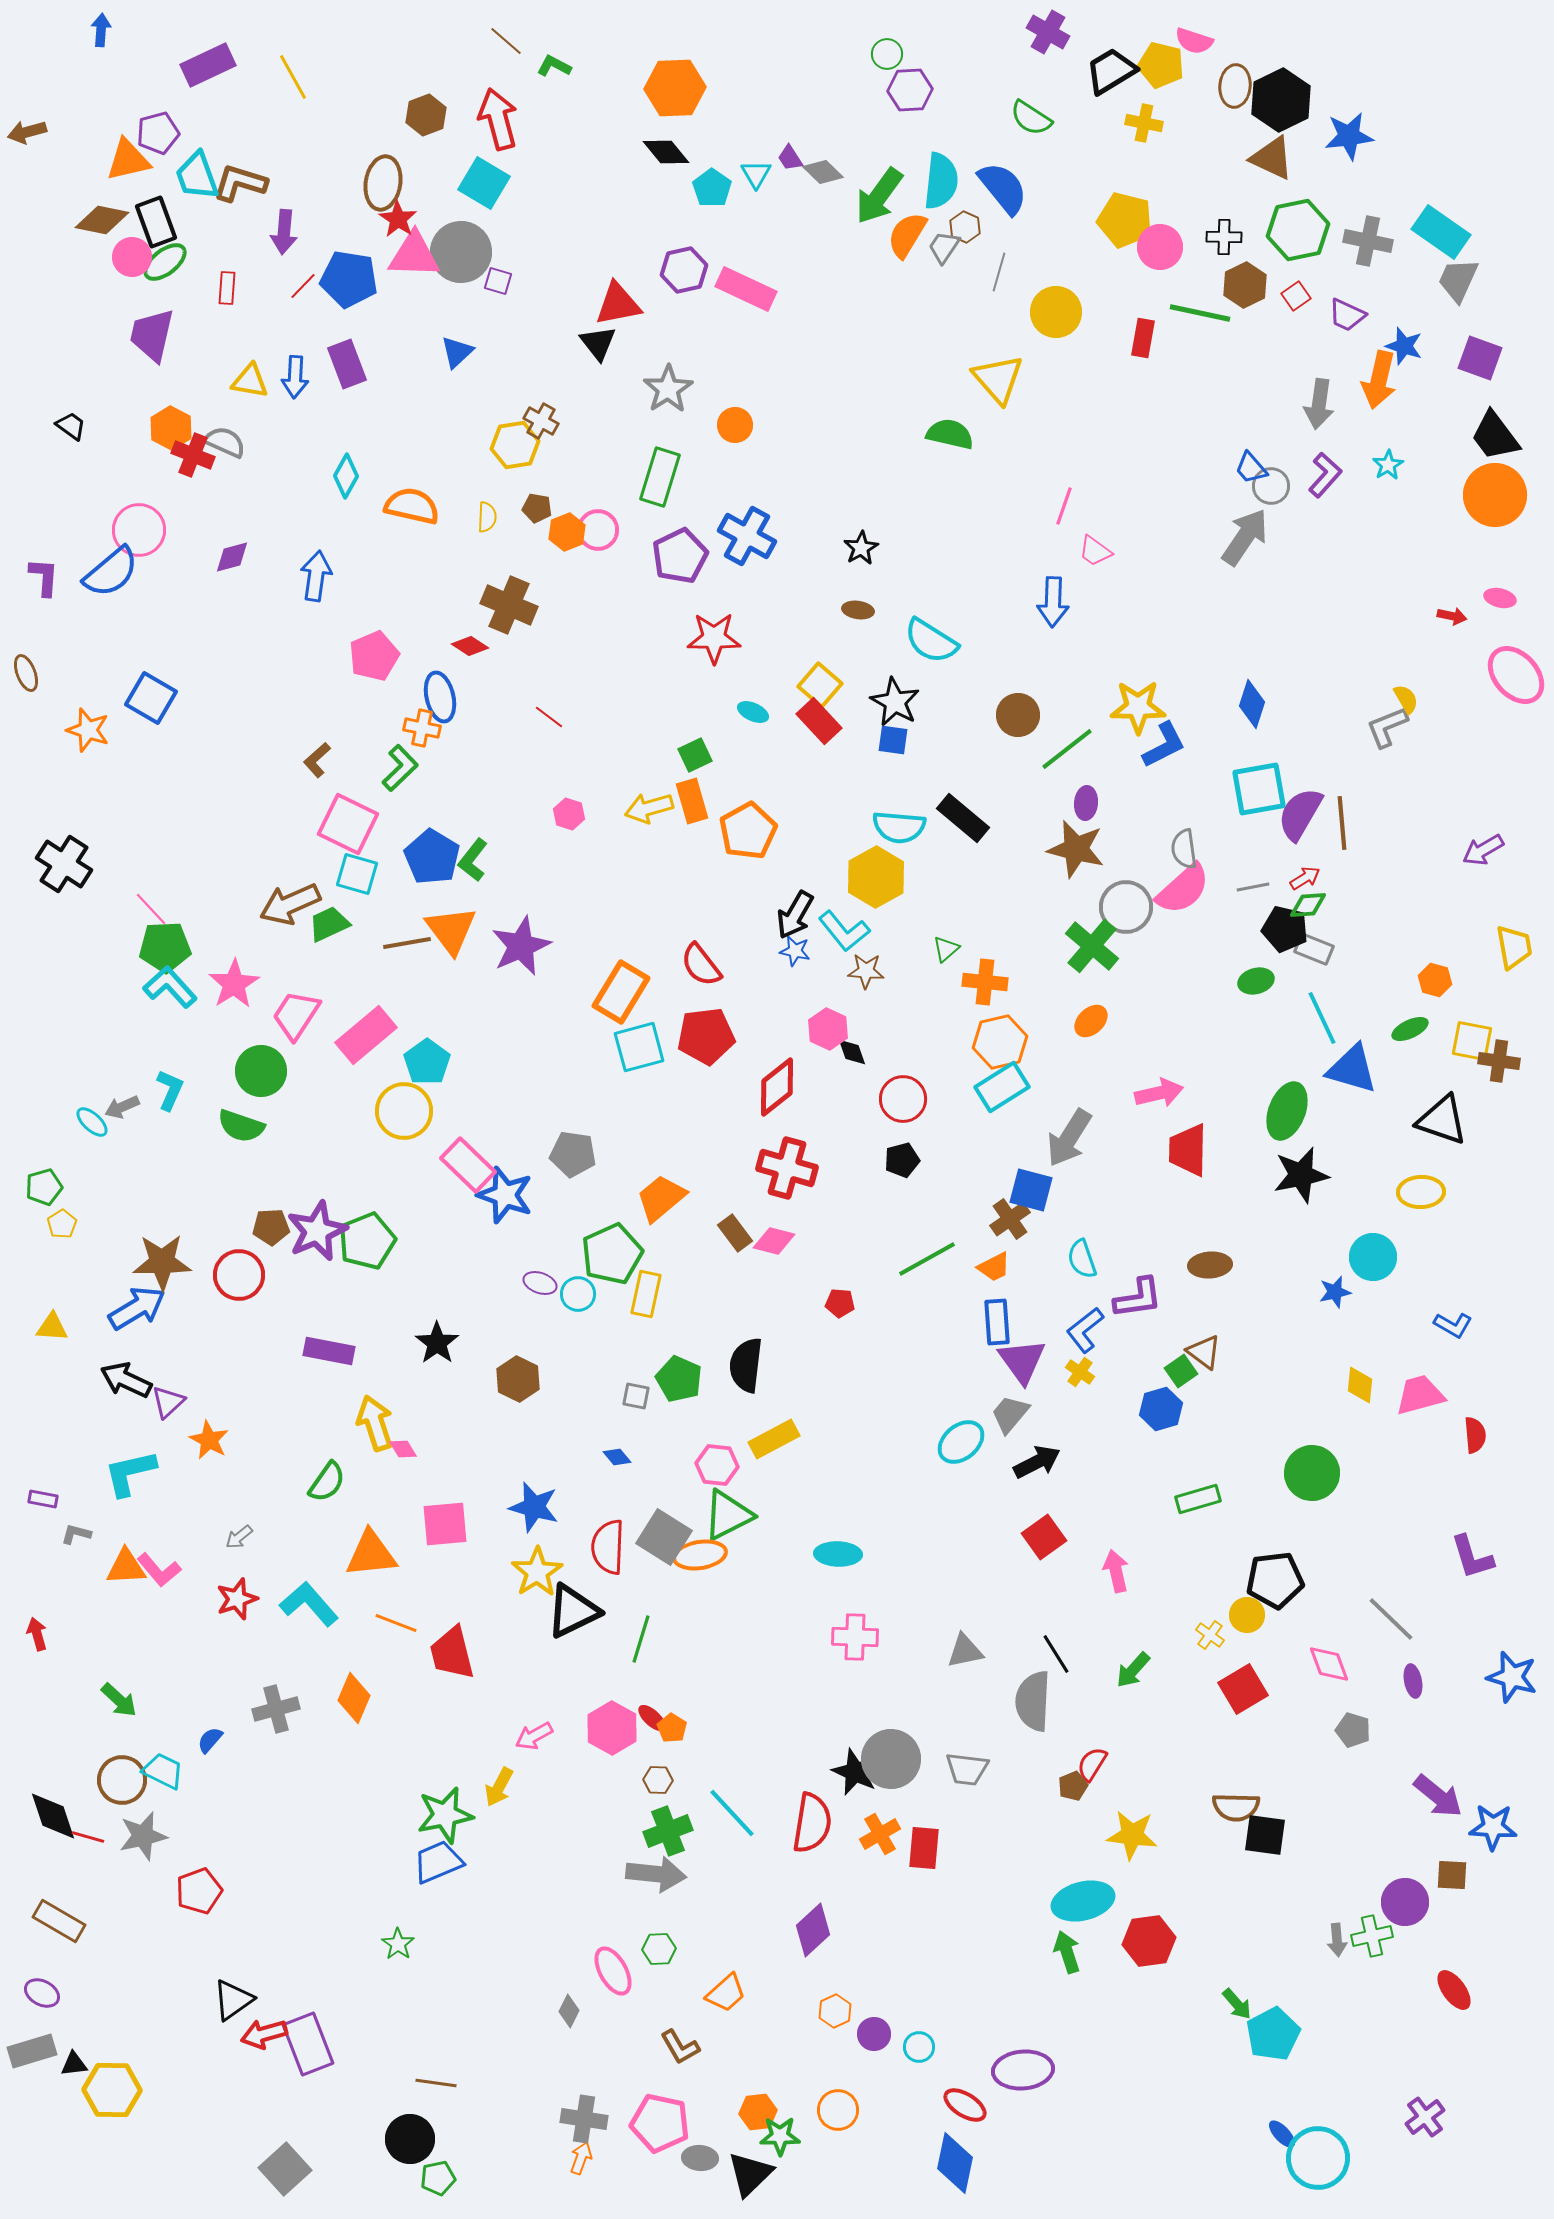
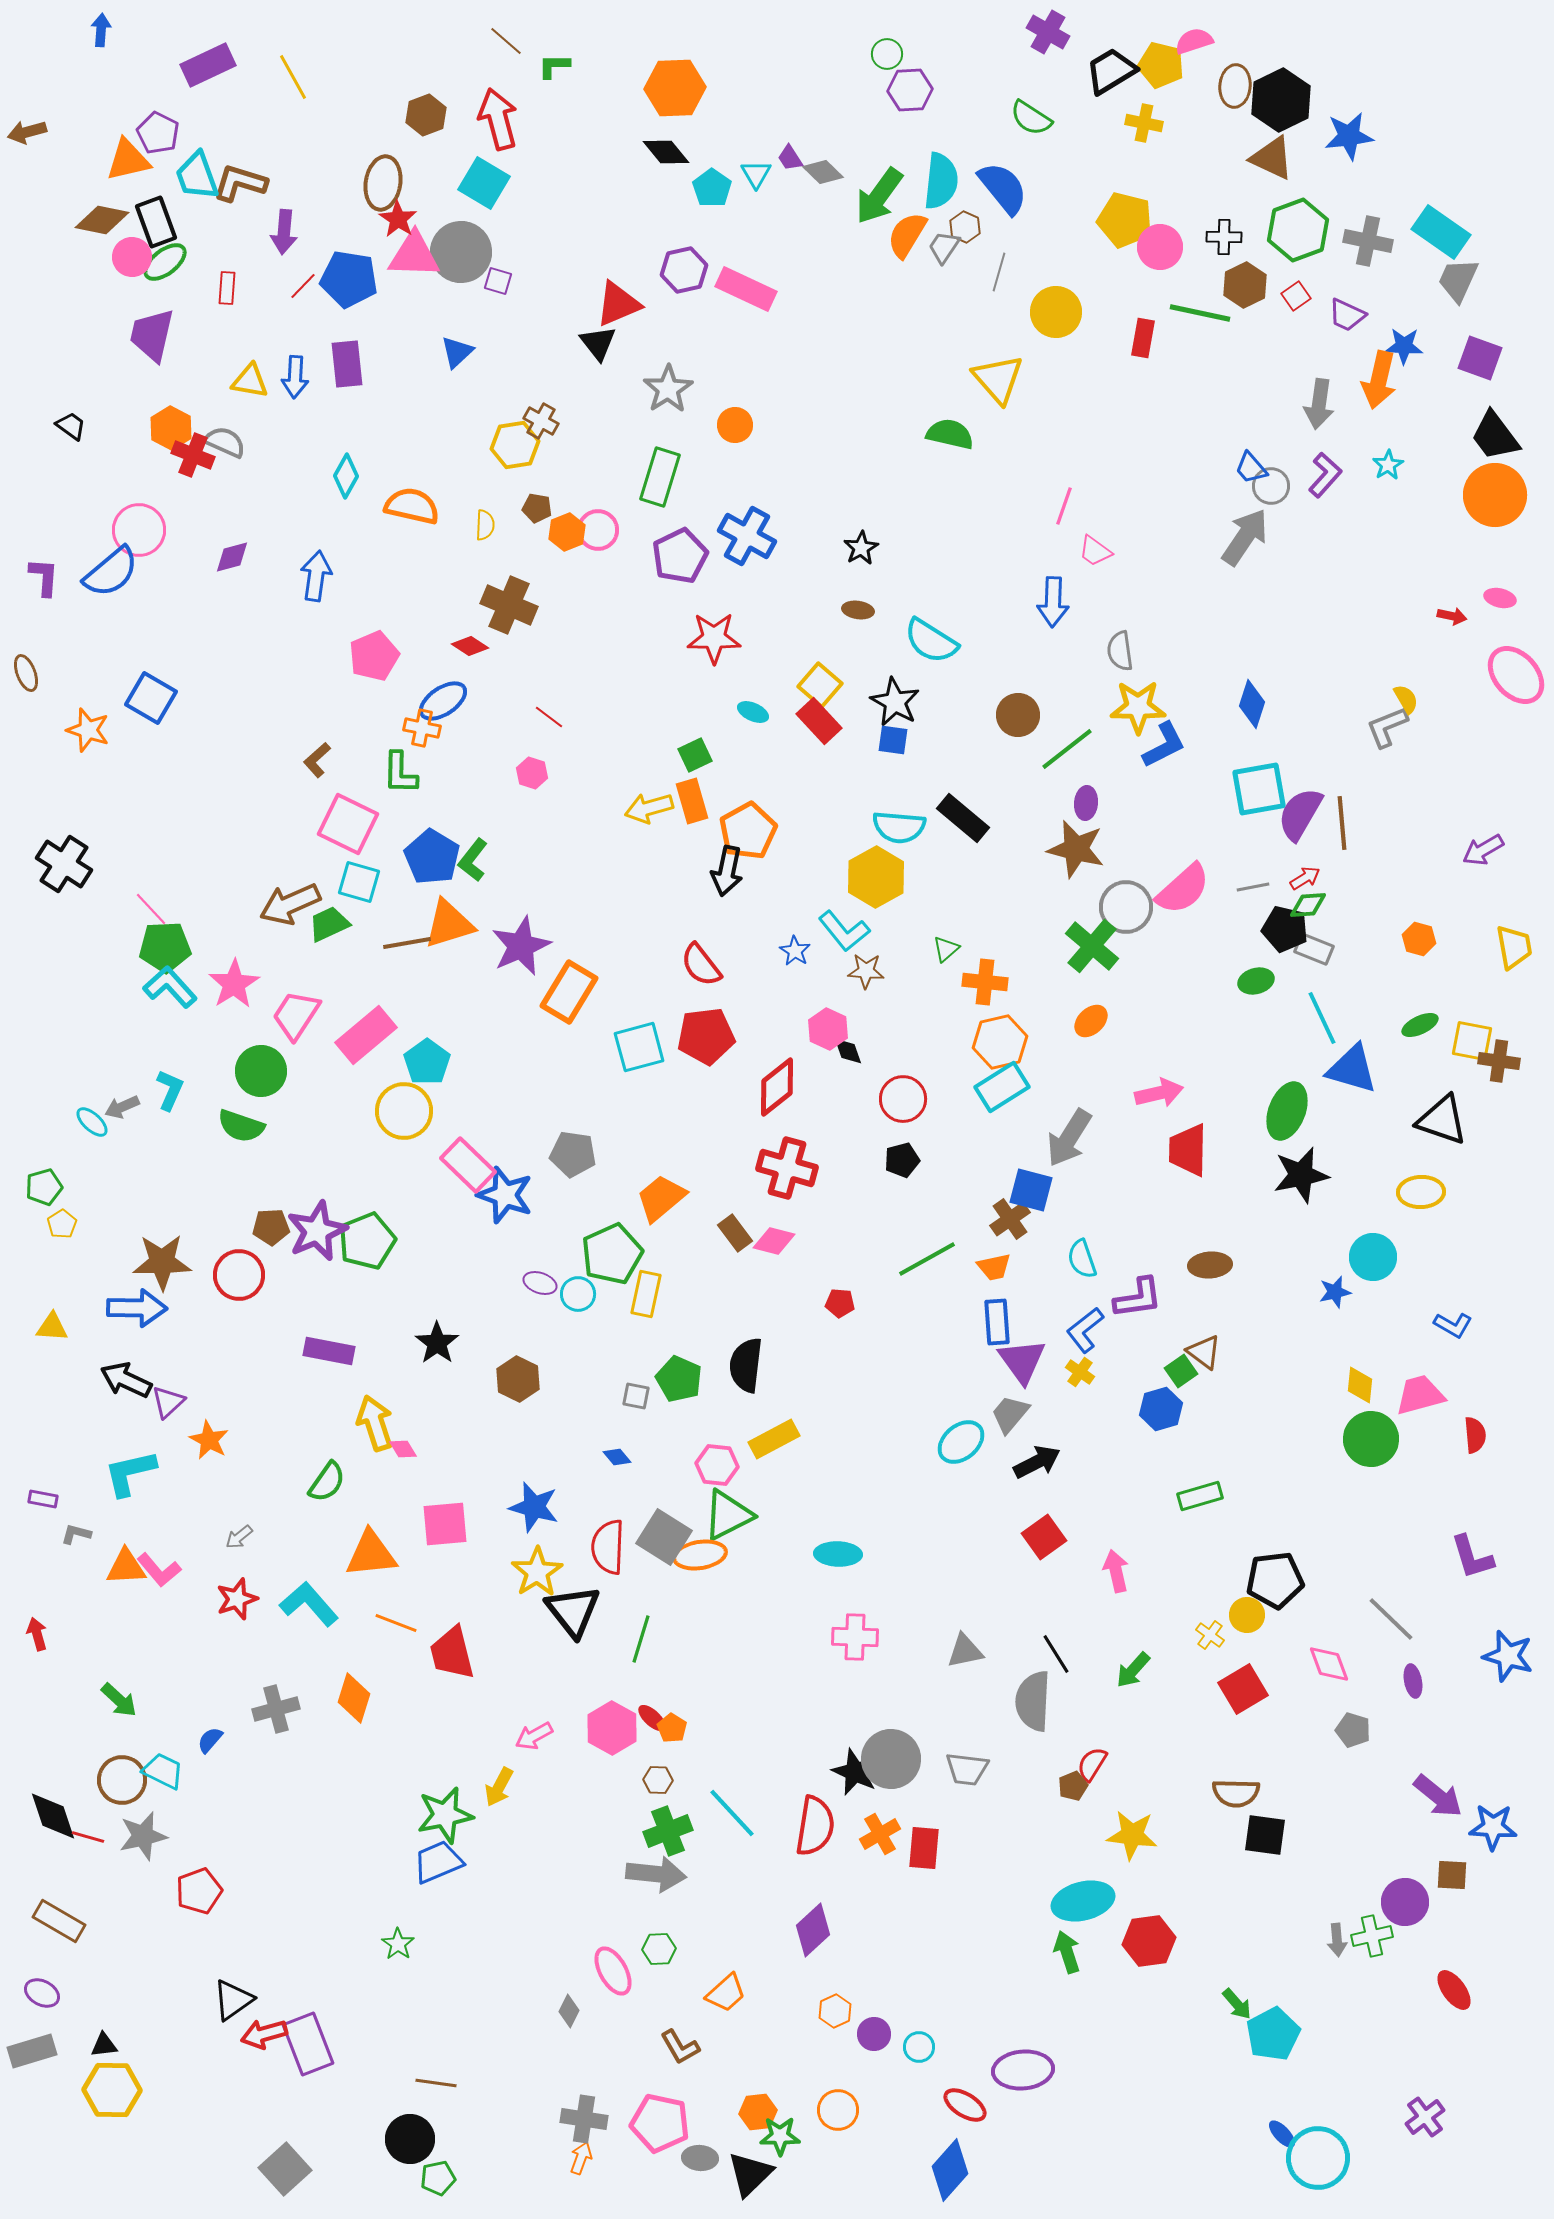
pink semicircle at (1194, 41): rotated 144 degrees clockwise
green L-shape at (554, 66): rotated 28 degrees counterclockwise
purple pentagon at (158, 133): rotated 30 degrees counterclockwise
green hexagon at (1298, 230): rotated 8 degrees counterclockwise
red triangle at (618, 304): rotated 12 degrees counterclockwise
blue star at (1404, 346): rotated 15 degrees counterclockwise
purple rectangle at (347, 364): rotated 15 degrees clockwise
yellow semicircle at (487, 517): moved 2 px left, 8 px down
blue ellipse at (440, 697): moved 3 px right, 4 px down; rotated 69 degrees clockwise
green L-shape at (400, 768): moved 5 px down; rotated 135 degrees clockwise
pink hexagon at (569, 814): moved 37 px left, 41 px up
gray semicircle at (1184, 849): moved 64 px left, 198 px up
cyan square at (357, 874): moved 2 px right, 8 px down
black arrow at (795, 915): moved 68 px left, 44 px up; rotated 18 degrees counterclockwise
orange triangle at (451, 930): moved 2 px left, 6 px up; rotated 50 degrees clockwise
blue star at (795, 951): rotated 20 degrees clockwise
orange hexagon at (1435, 980): moved 16 px left, 41 px up
orange rectangle at (621, 992): moved 52 px left
green ellipse at (1410, 1029): moved 10 px right, 4 px up
black diamond at (852, 1052): moved 4 px left, 1 px up
orange trapezoid at (994, 1267): rotated 15 degrees clockwise
blue arrow at (137, 1308): rotated 32 degrees clockwise
green circle at (1312, 1473): moved 59 px right, 34 px up
green rectangle at (1198, 1499): moved 2 px right, 3 px up
black triangle at (573, 1611): rotated 42 degrees counterclockwise
blue star at (1512, 1677): moved 4 px left, 21 px up
orange diamond at (354, 1698): rotated 6 degrees counterclockwise
brown semicircle at (1236, 1807): moved 14 px up
red semicircle at (812, 1823): moved 3 px right, 3 px down
black triangle at (74, 2064): moved 30 px right, 19 px up
blue diamond at (955, 2163): moved 5 px left, 7 px down; rotated 30 degrees clockwise
